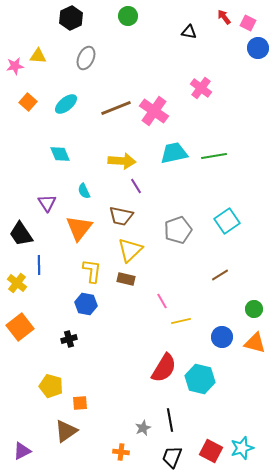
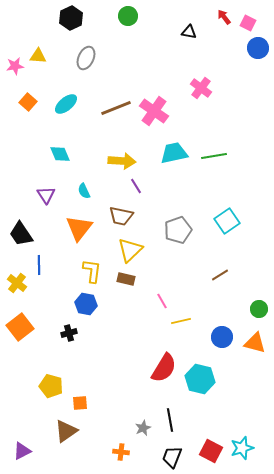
purple triangle at (47, 203): moved 1 px left, 8 px up
green circle at (254, 309): moved 5 px right
black cross at (69, 339): moved 6 px up
